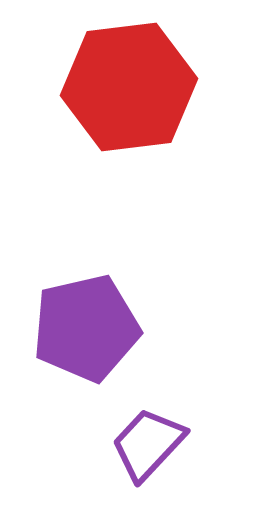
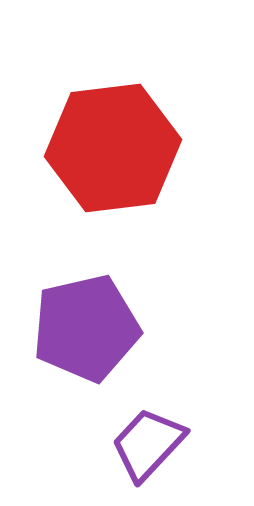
red hexagon: moved 16 px left, 61 px down
